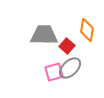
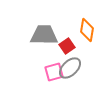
red square: rotated 14 degrees clockwise
